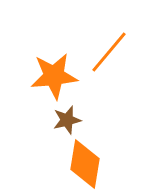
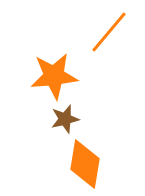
orange line: moved 20 px up
brown star: moved 2 px left, 1 px up
